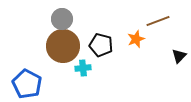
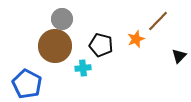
brown line: rotated 25 degrees counterclockwise
brown circle: moved 8 px left
